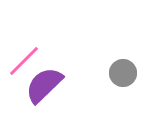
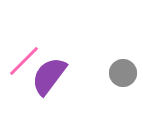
purple semicircle: moved 5 px right, 9 px up; rotated 9 degrees counterclockwise
